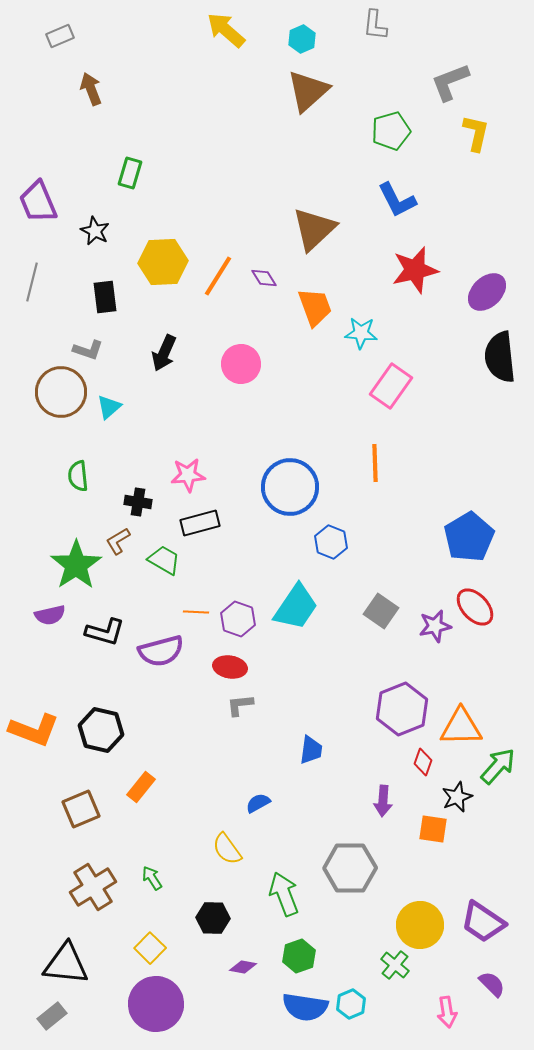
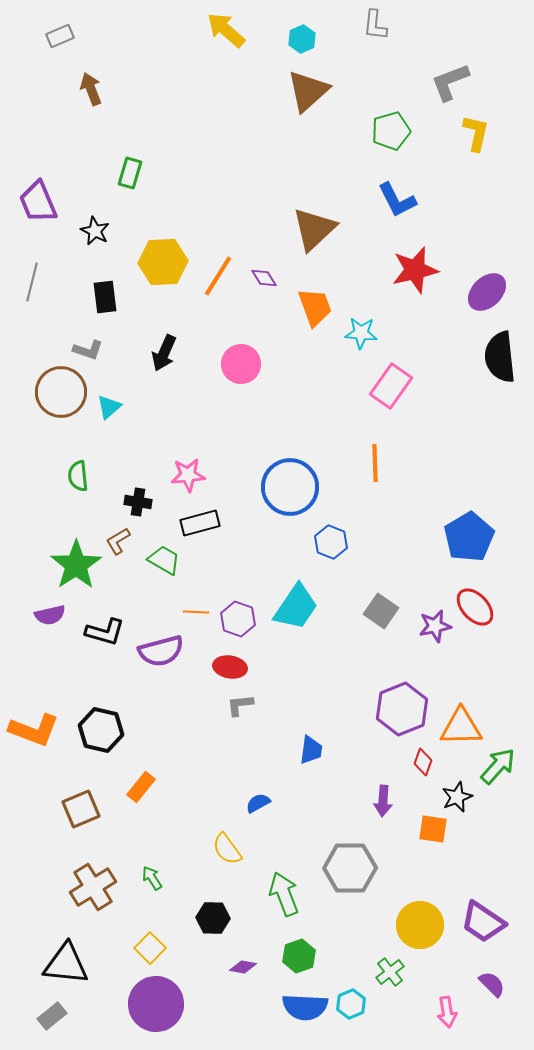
green cross at (395, 965): moved 5 px left, 7 px down; rotated 12 degrees clockwise
blue semicircle at (305, 1007): rotated 6 degrees counterclockwise
